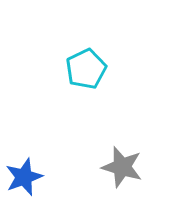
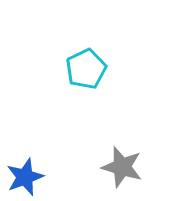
blue star: moved 1 px right
